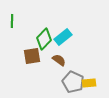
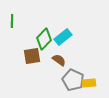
gray pentagon: moved 2 px up
